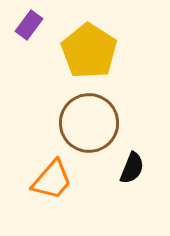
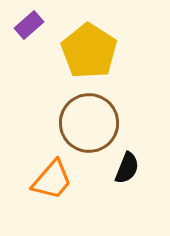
purple rectangle: rotated 12 degrees clockwise
black semicircle: moved 5 px left
